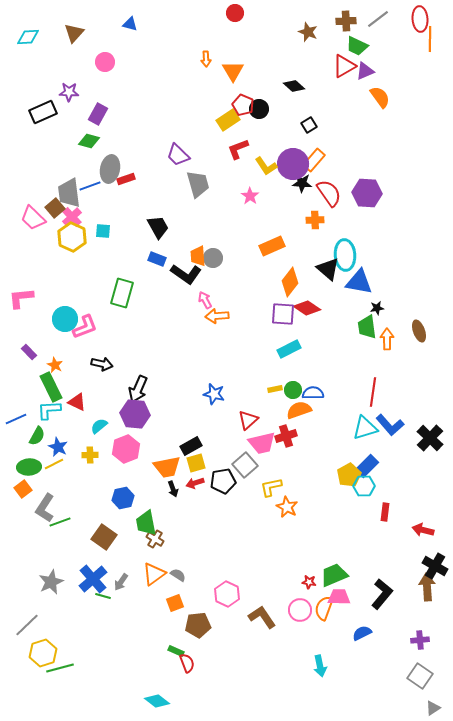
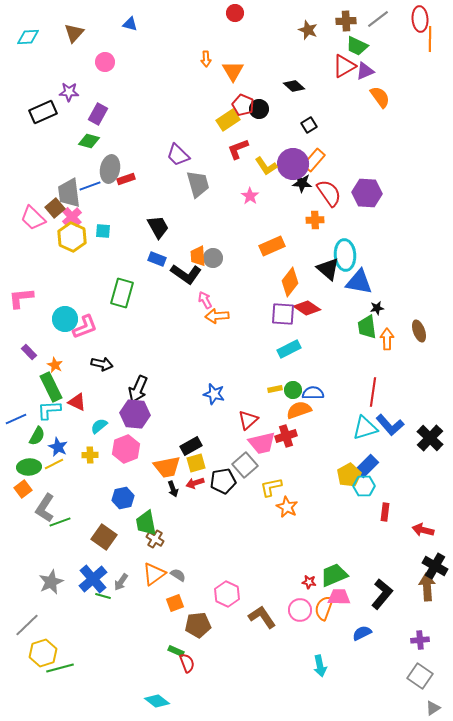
brown star at (308, 32): moved 2 px up
